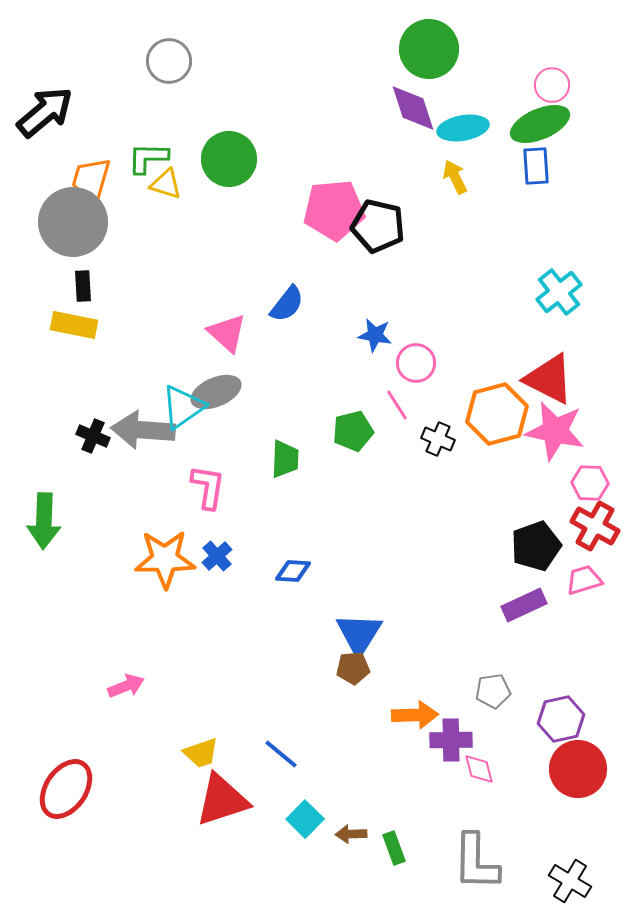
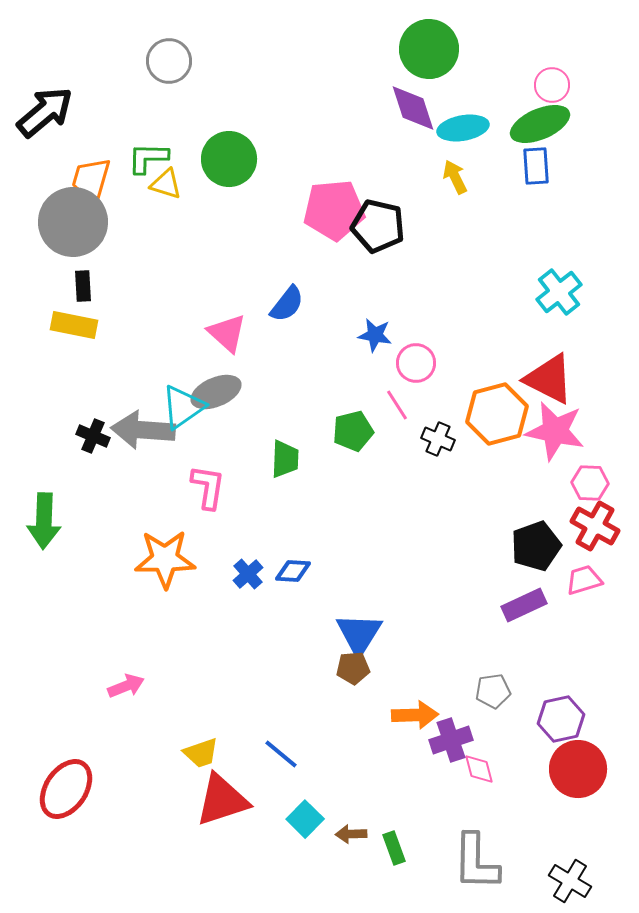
blue cross at (217, 556): moved 31 px right, 18 px down
purple cross at (451, 740): rotated 18 degrees counterclockwise
